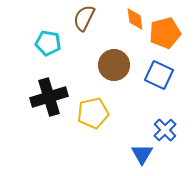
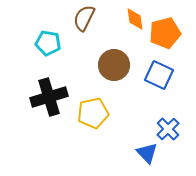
blue cross: moved 3 px right, 1 px up
blue triangle: moved 5 px right, 1 px up; rotated 15 degrees counterclockwise
